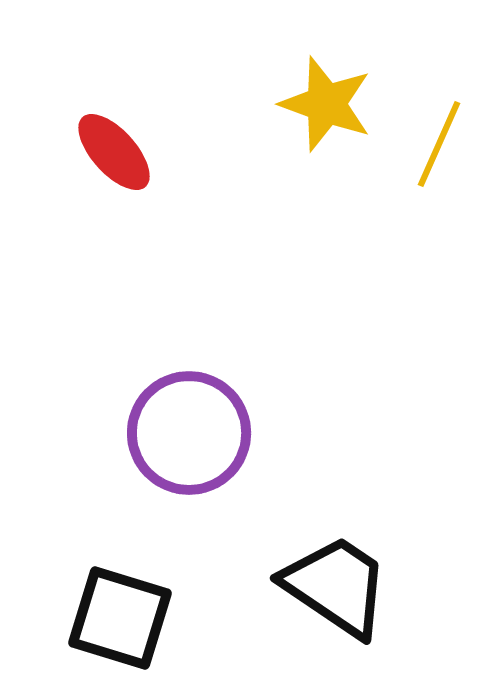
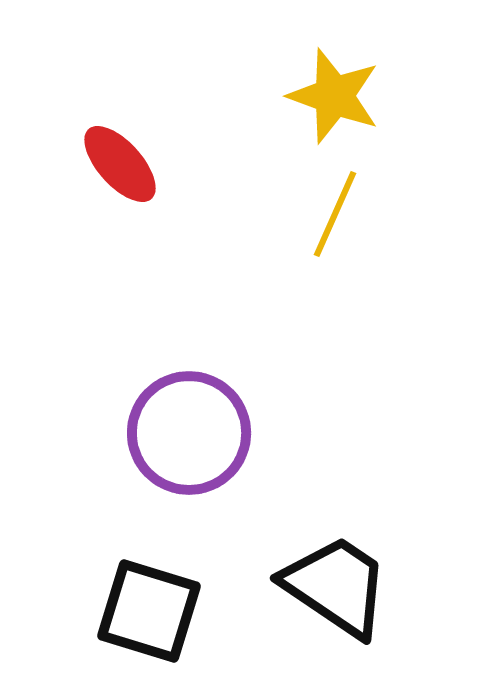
yellow star: moved 8 px right, 8 px up
yellow line: moved 104 px left, 70 px down
red ellipse: moved 6 px right, 12 px down
black square: moved 29 px right, 7 px up
